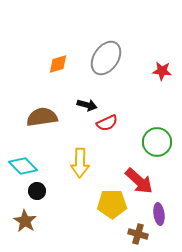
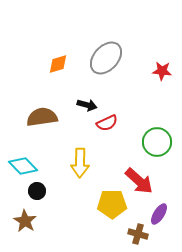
gray ellipse: rotated 8 degrees clockwise
purple ellipse: rotated 40 degrees clockwise
